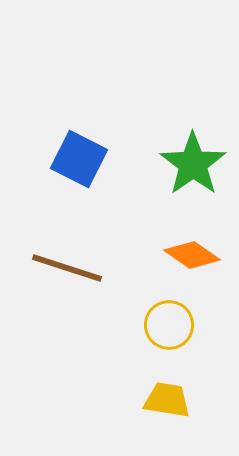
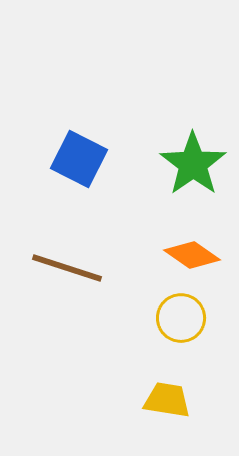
yellow circle: moved 12 px right, 7 px up
